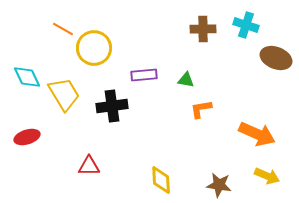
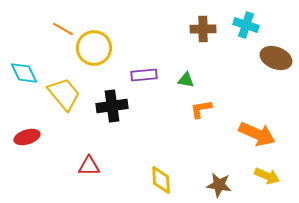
cyan diamond: moved 3 px left, 4 px up
yellow trapezoid: rotated 9 degrees counterclockwise
